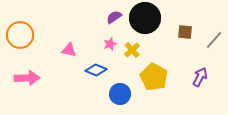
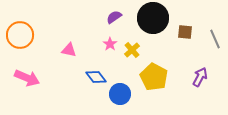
black circle: moved 8 px right
gray line: moved 1 px right, 1 px up; rotated 66 degrees counterclockwise
pink star: rotated 16 degrees counterclockwise
blue diamond: moved 7 px down; rotated 30 degrees clockwise
pink arrow: rotated 25 degrees clockwise
